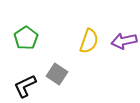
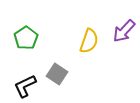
purple arrow: moved 10 px up; rotated 35 degrees counterclockwise
